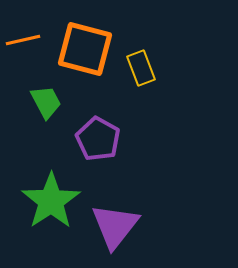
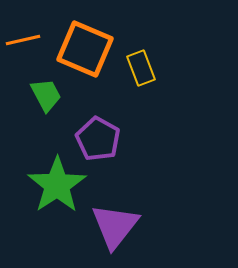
orange square: rotated 8 degrees clockwise
green trapezoid: moved 7 px up
green star: moved 6 px right, 16 px up
